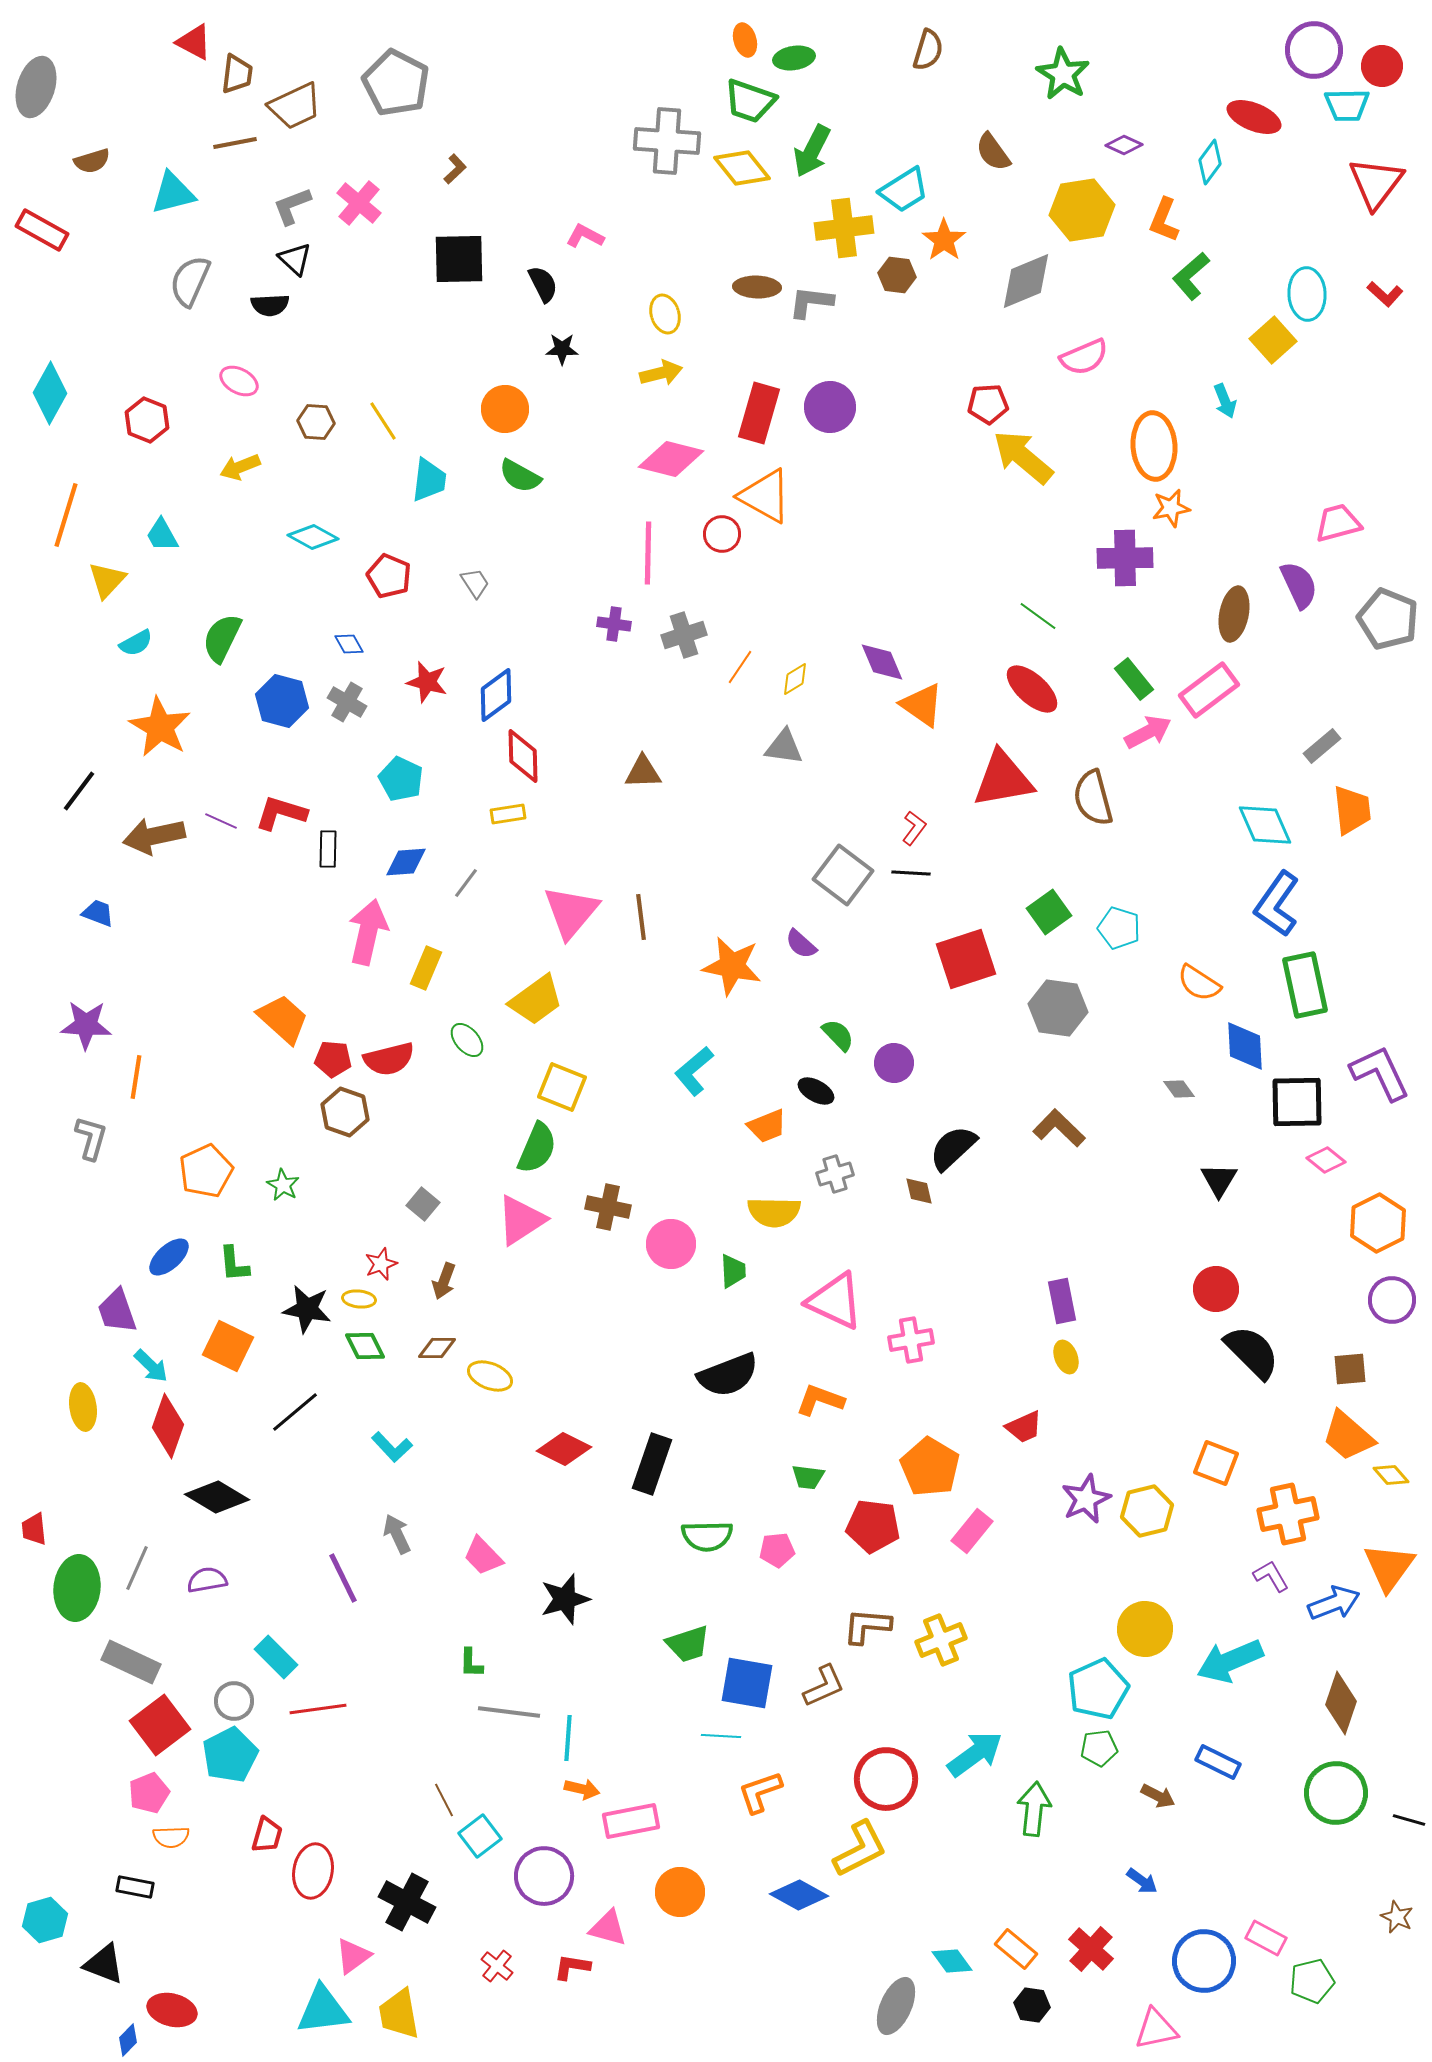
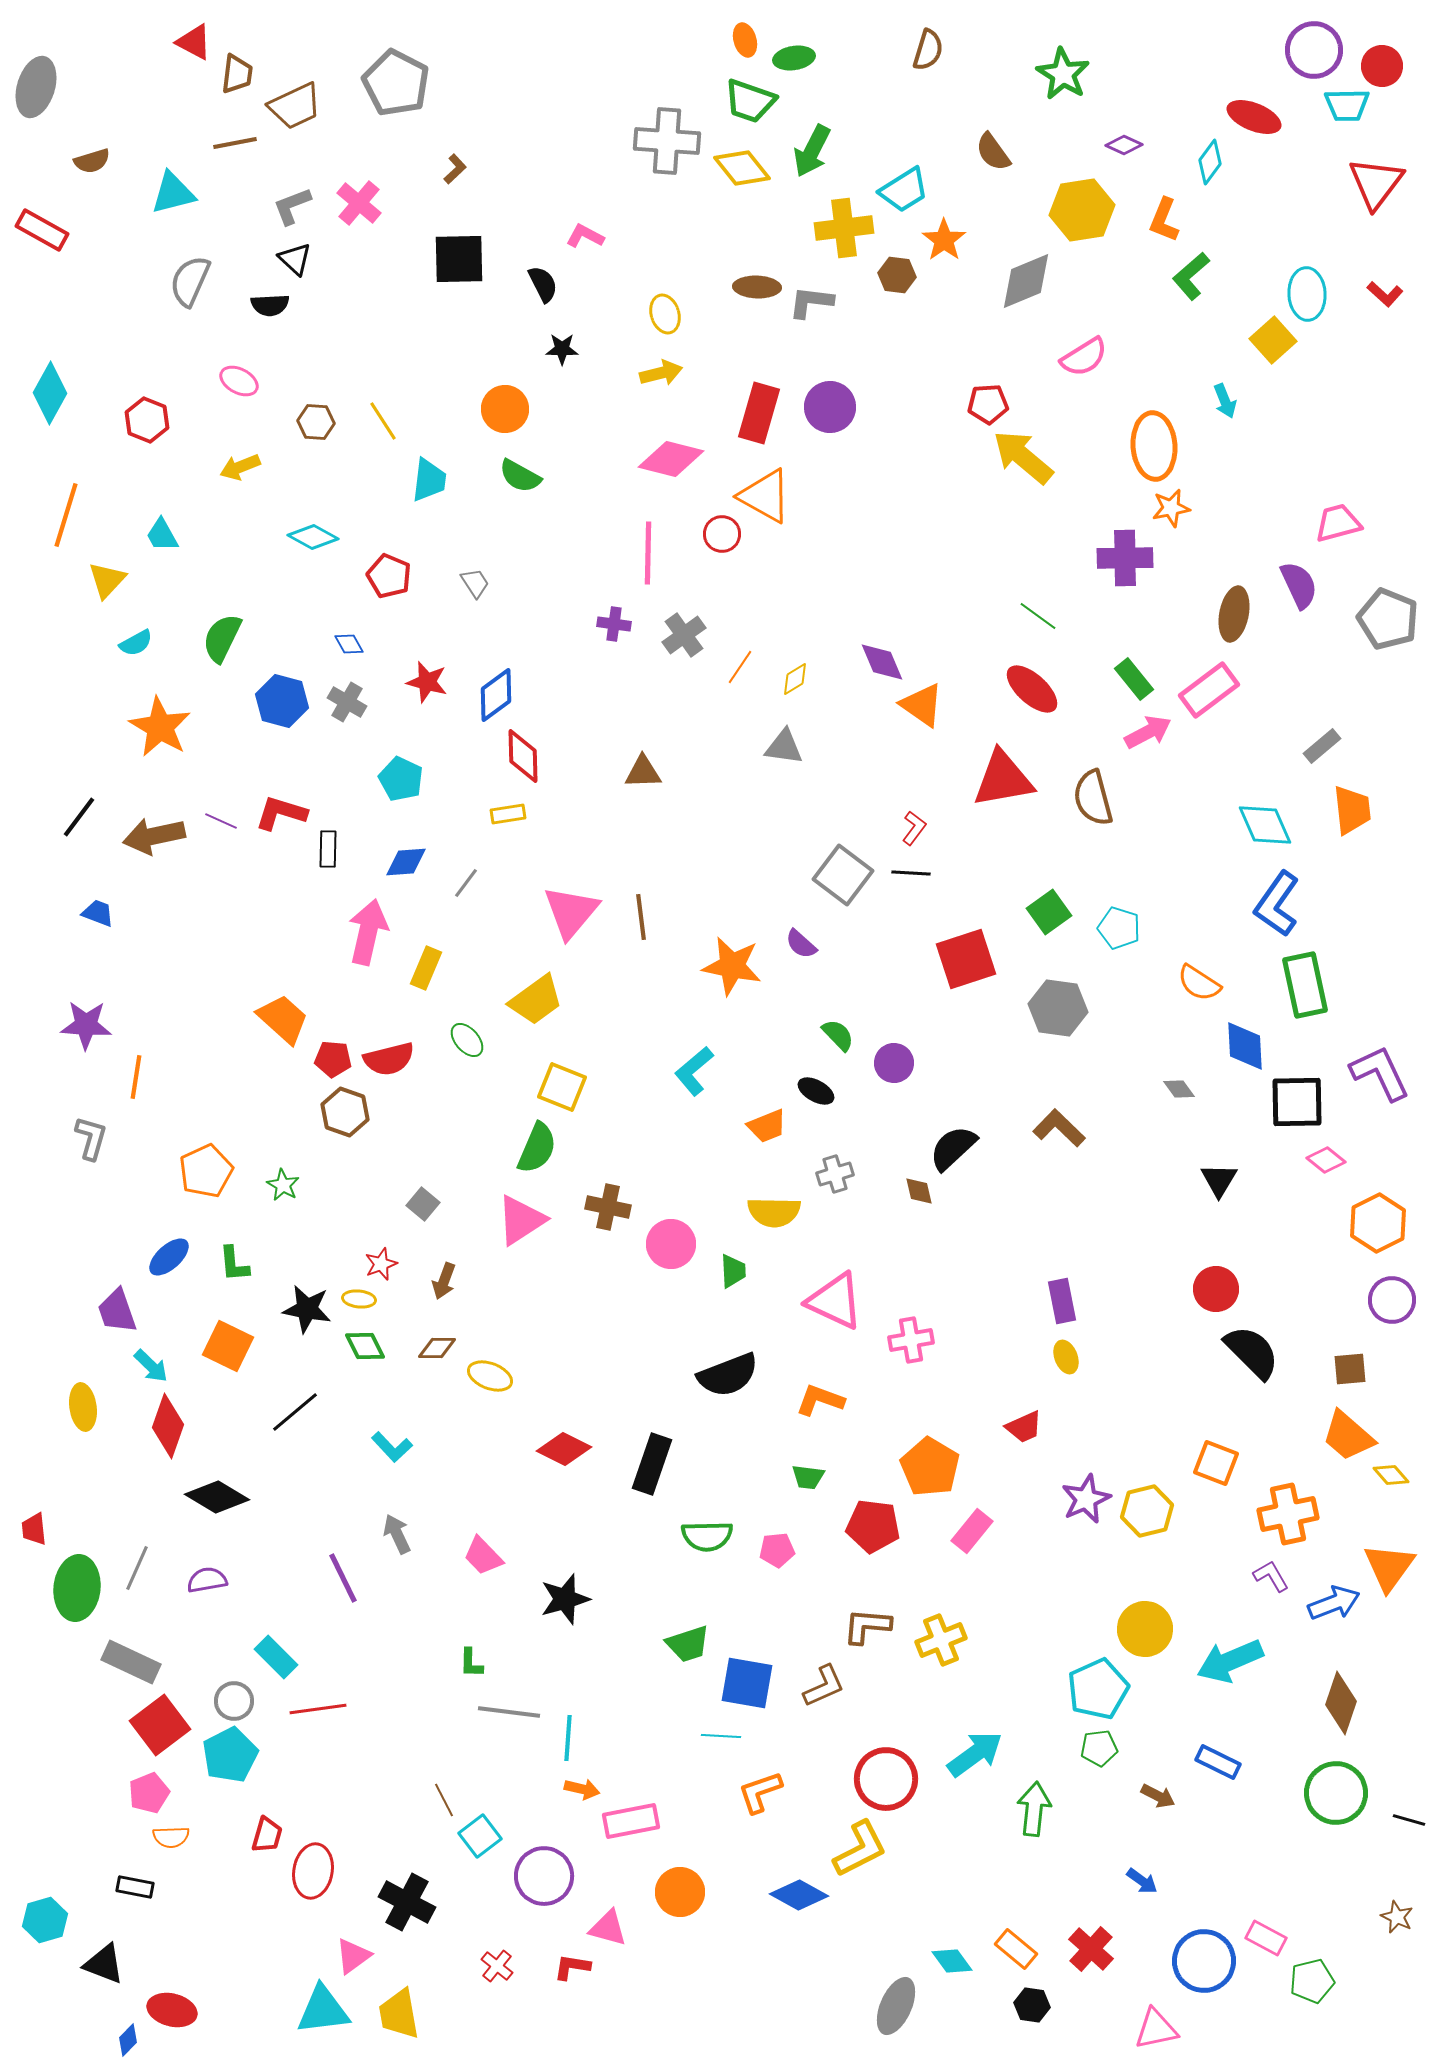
pink semicircle at (1084, 357): rotated 9 degrees counterclockwise
gray cross at (684, 635): rotated 18 degrees counterclockwise
black line at (79, 791): moved 26 px down
